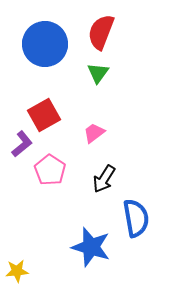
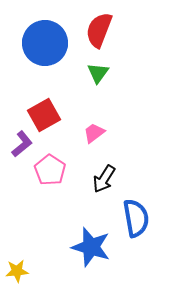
red semicircle: moved 2 px left, 2 px up
blue circle: moved 1 px up
